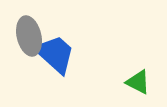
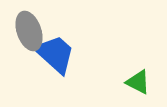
gray ellipse: moved 5 px up; rotated 6 degrees counterclockwise
